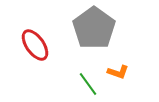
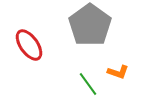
gray pentagon: moved 4 px left, 3 px up
red ellipse: moved 6 px left
